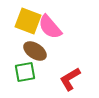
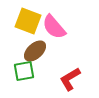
pink semicircle: moved 4 px right
brown ellipse: rotated 75 degrees counterclockwise
green square: moved 1 px left, 1 px up
